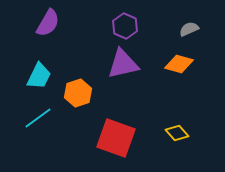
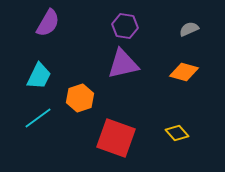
purple hexagon: rotated 15 degrees counterclockwise
orange diamond: moved 5 px right, 8 px down
orange hexagon: moved 2 px right, 5 px down
